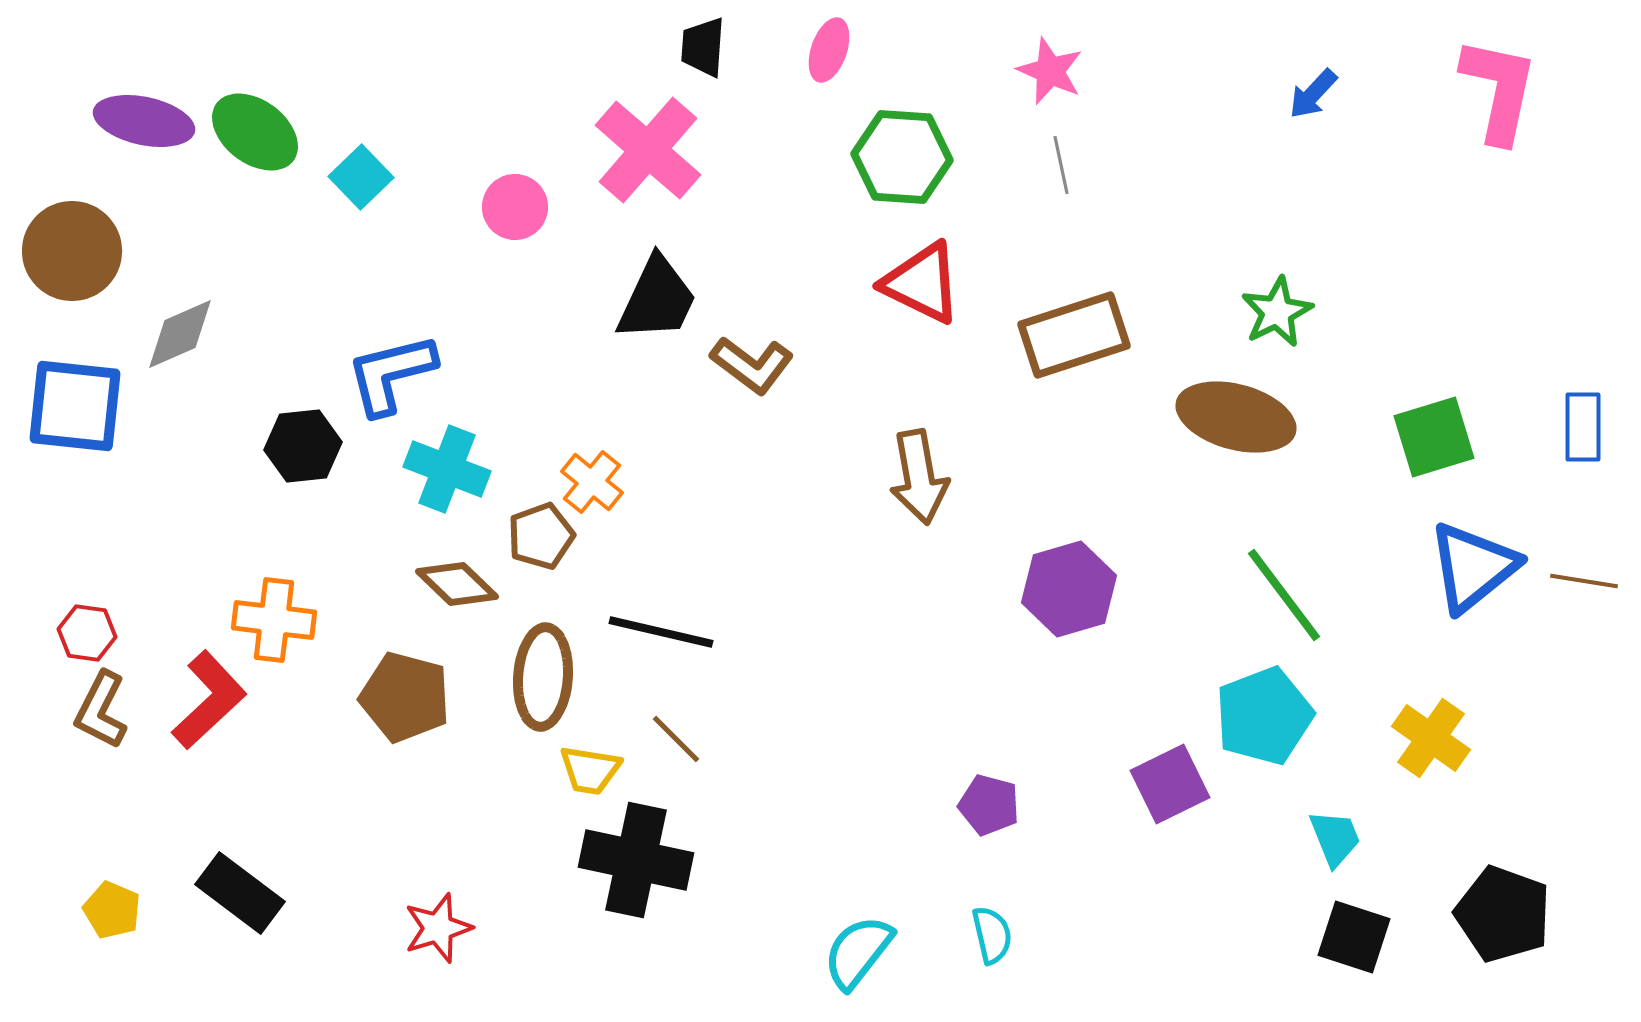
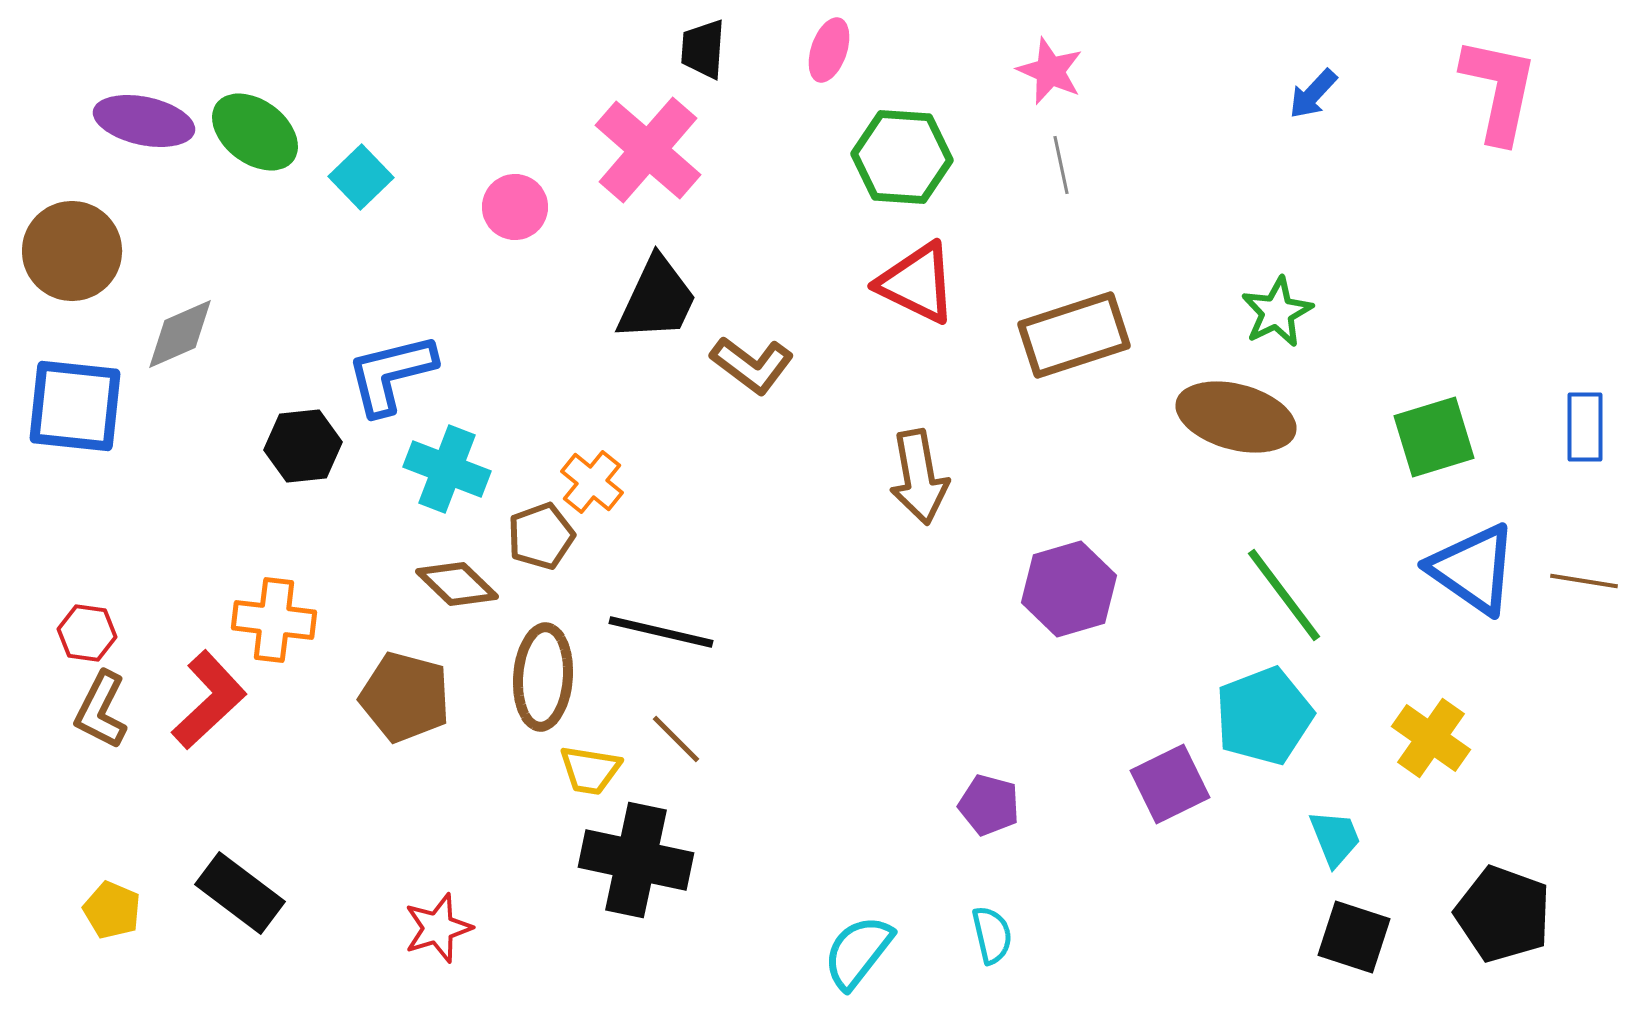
black trapezoid at (703, 47): moved 2 px down
red triangle at (922, 283): moved 5 px left
blue rectangle at (1583, 427): moved 2 px right
blue triangle at (1473, 567): moved 2 px down; rotated 46 degrees counterclockwise
